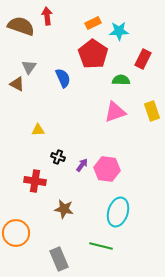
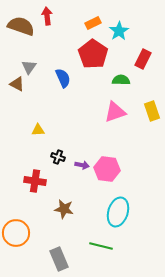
cyan star: rotated 30 degrees counterclockwise
purple arrow: rotated 64 degrees clockwise
